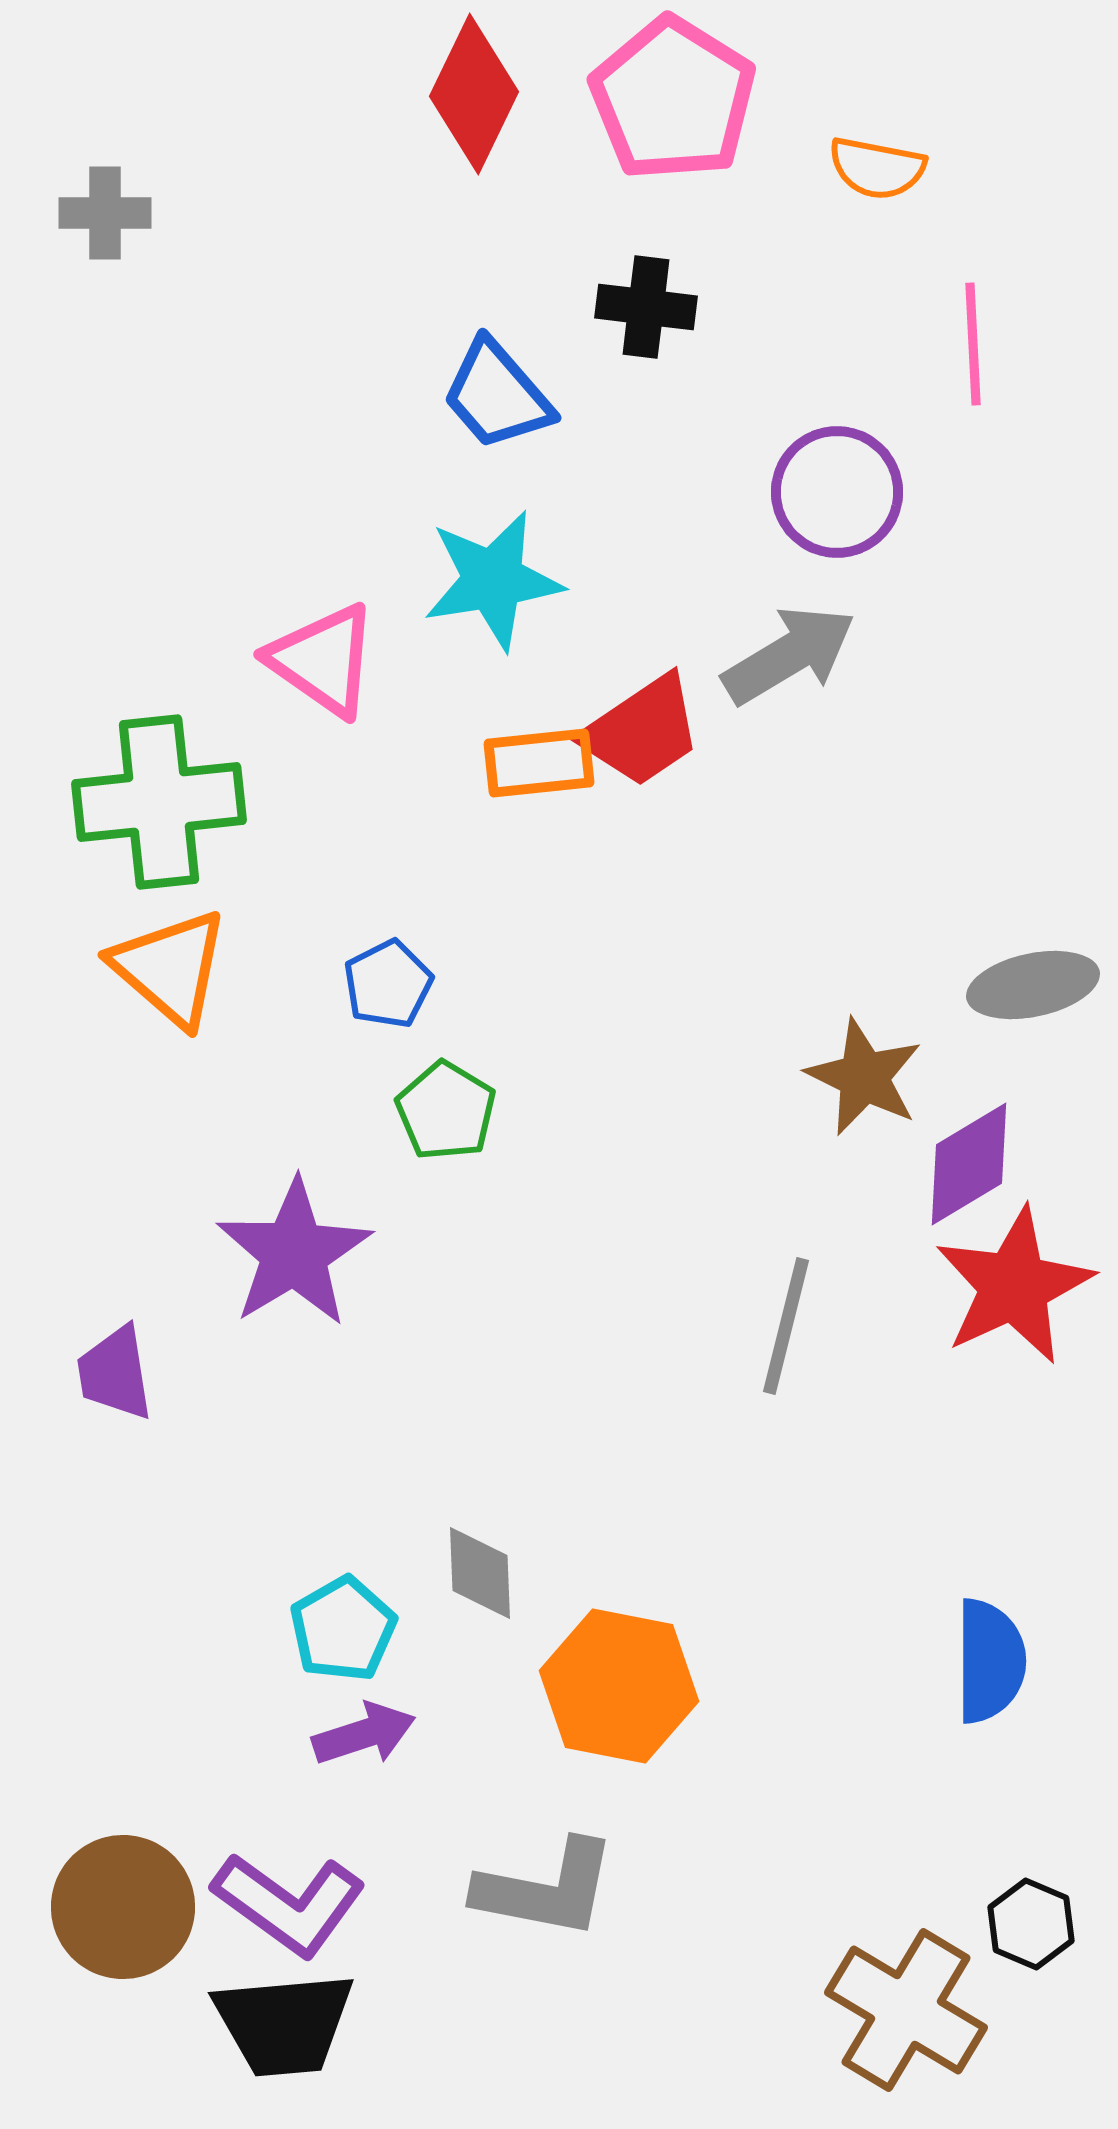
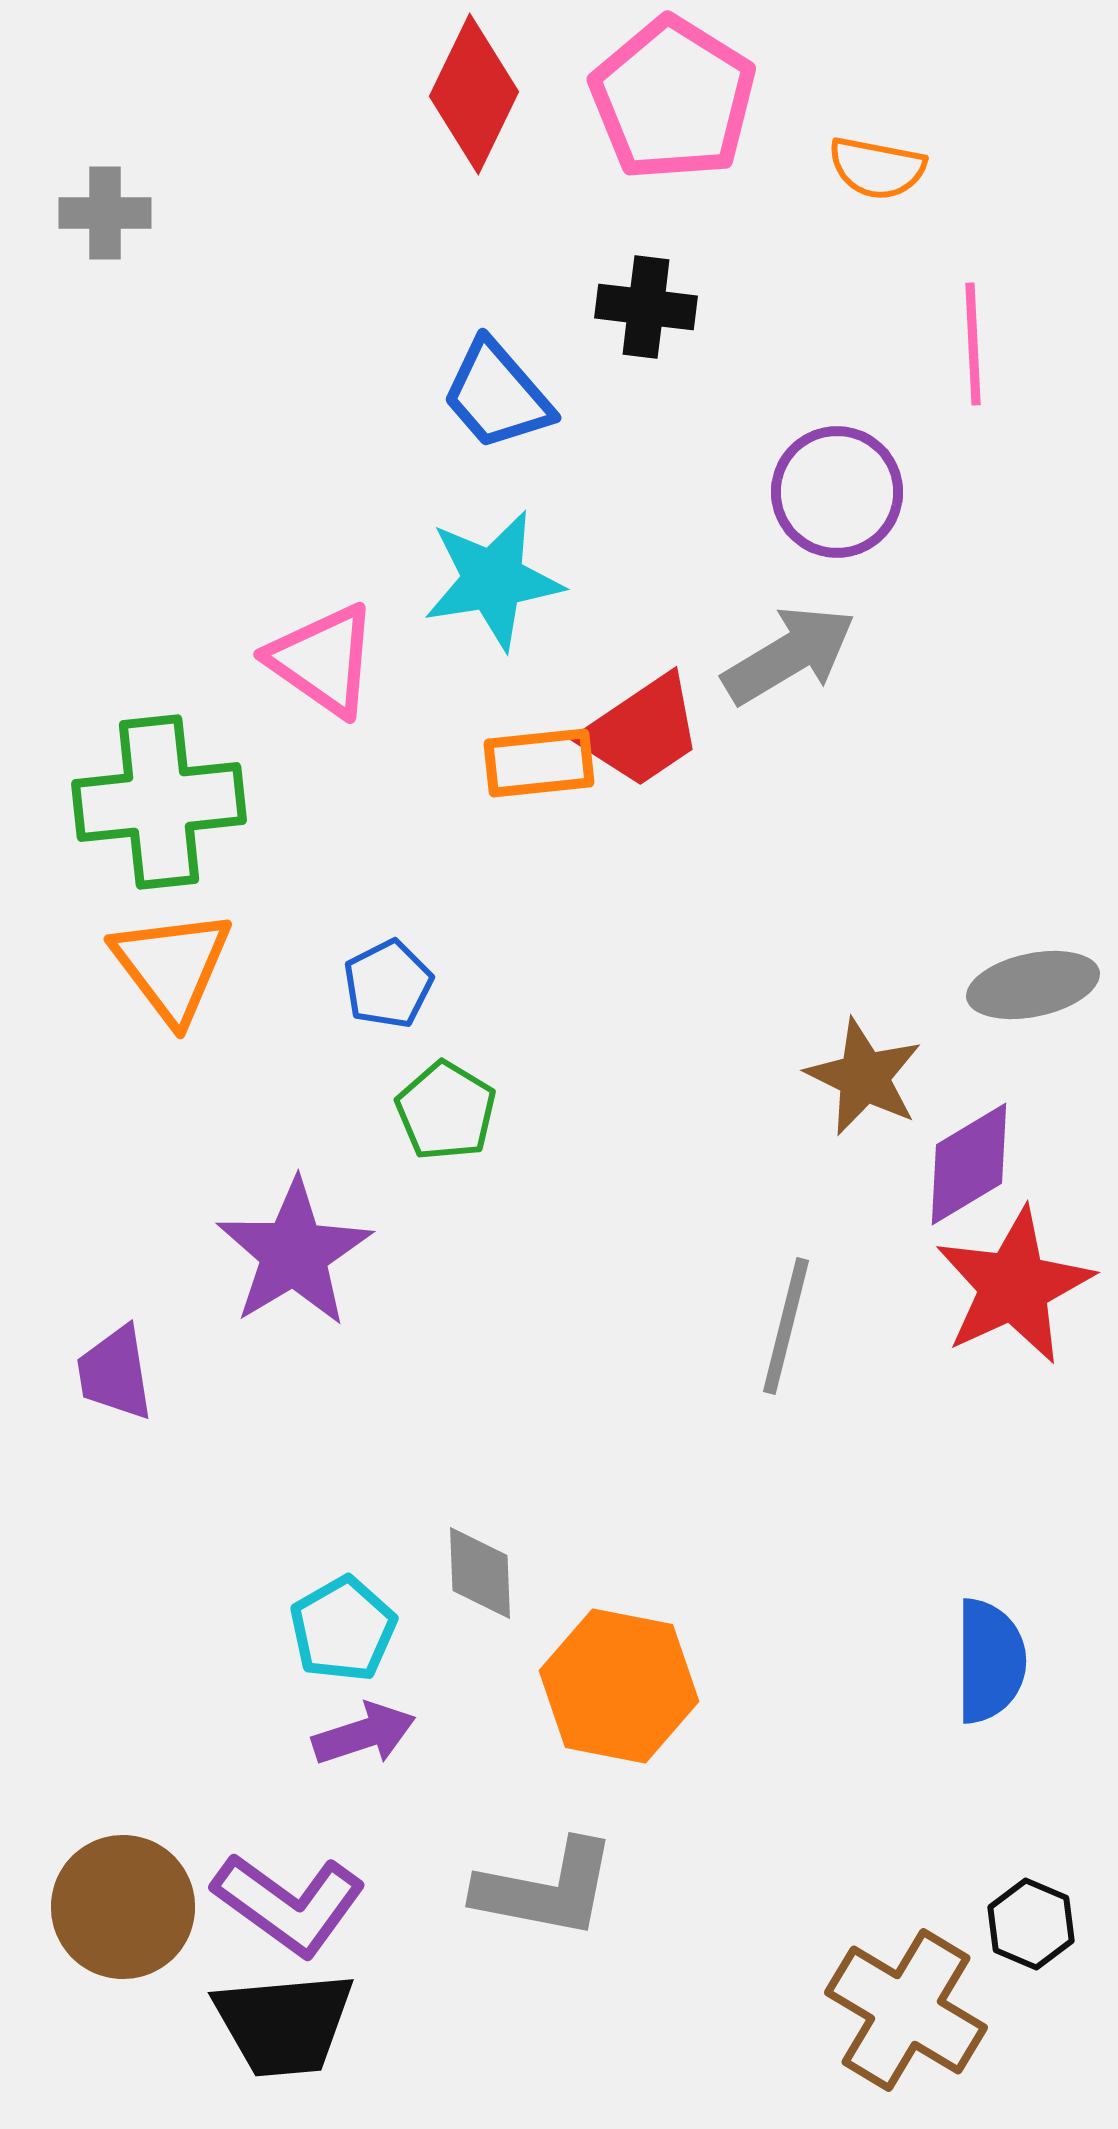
orange triangle: moved 2 px right, 2 px up; rotated 12 degrees clockwise
